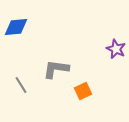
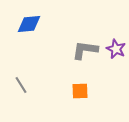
blue diamond: moved 13 px right, 3 px up
gray L-shape: moved 29 px right, 19 px up
orange square: moved 3 px left; rotated 24 degrees clockwise
